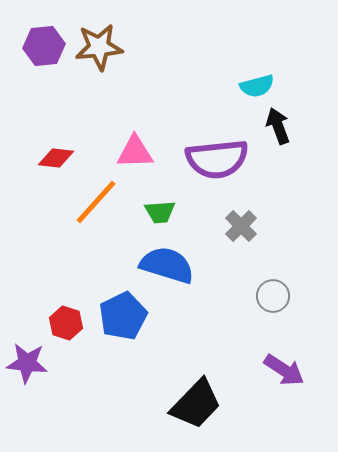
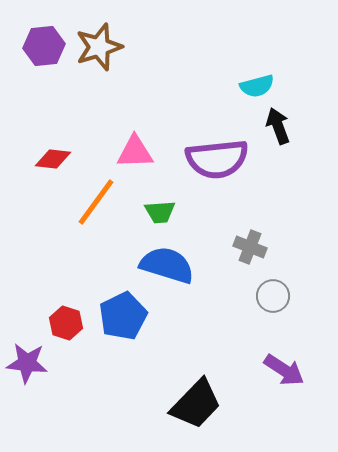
brown star: rotated 12 degrees counterclockwise
red diamond: moved 3 px left, 1 px down
orange line: rotated 6 degrees counterclockwise
gray cross: moved 9 px right, 21 px down; rotated 24 degrees counterclockwise
